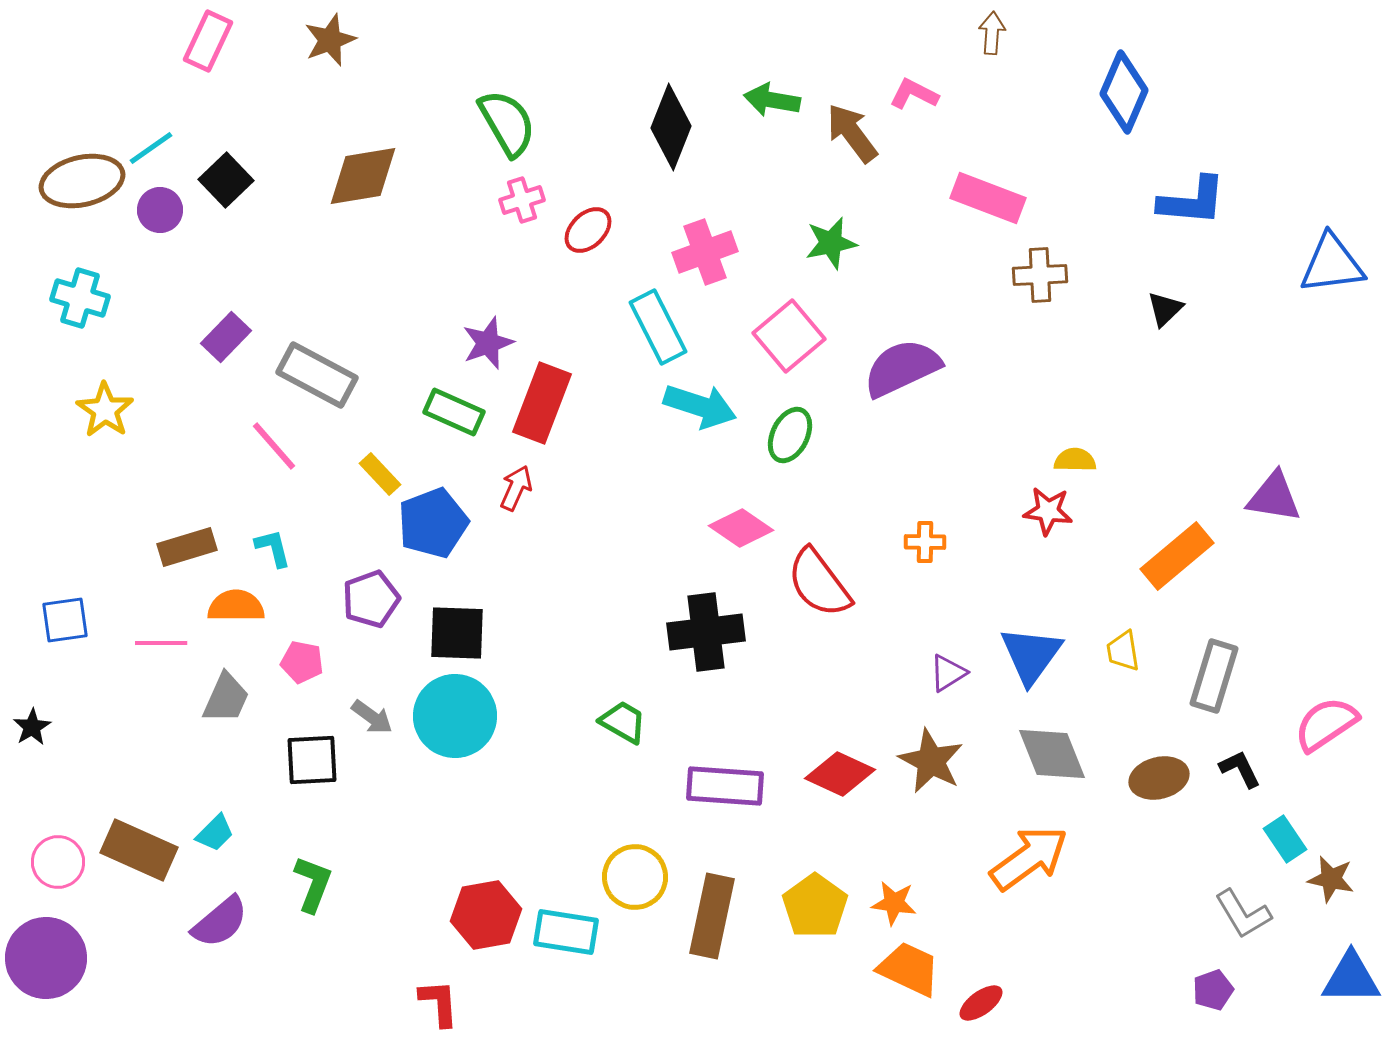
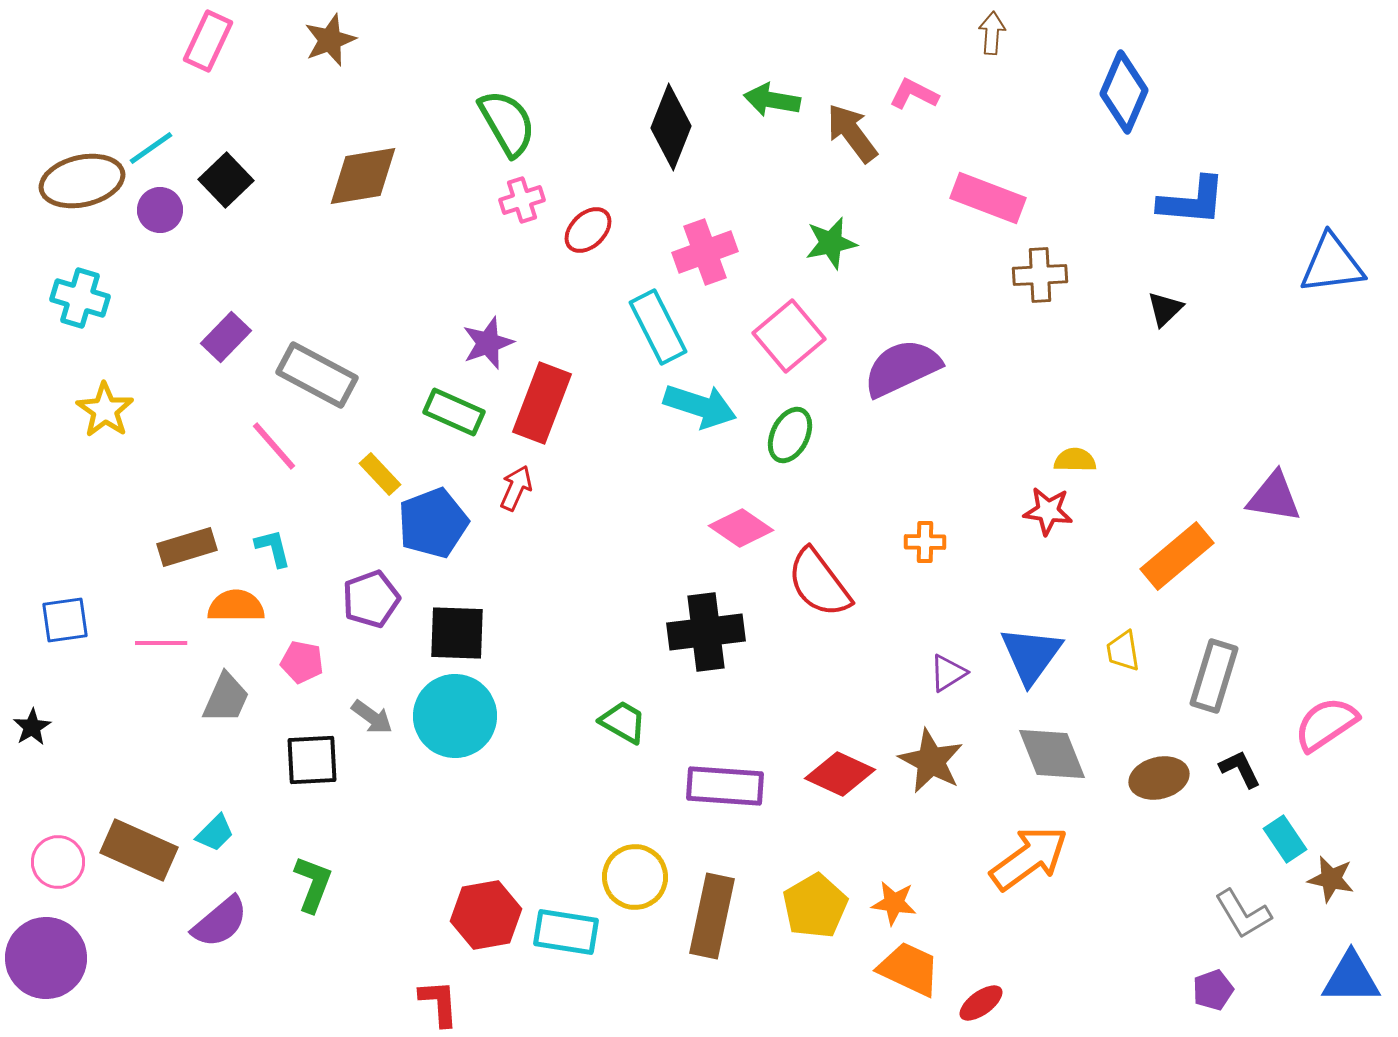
yellow pentagon at (815, 906): rotated 6 degrees clockwise
